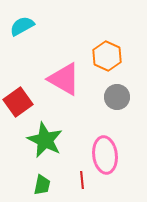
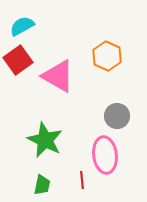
pink triangle: moved 6 px left, 3 px up
gray circle: moved 19 px down
red square: moved 42 px up
